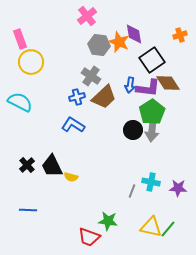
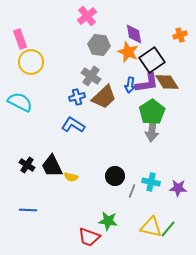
orange star: moved 9 px right, 10 px down
brown diamond: moved 1 px left, 1 px up
purple L-shape: moved 1 px left, 5 px up; rotated 15 degrees counterclockwise
black circle: moved 18 px left, 46 px down
black cross: rotated 14 degrees counterclockwise
